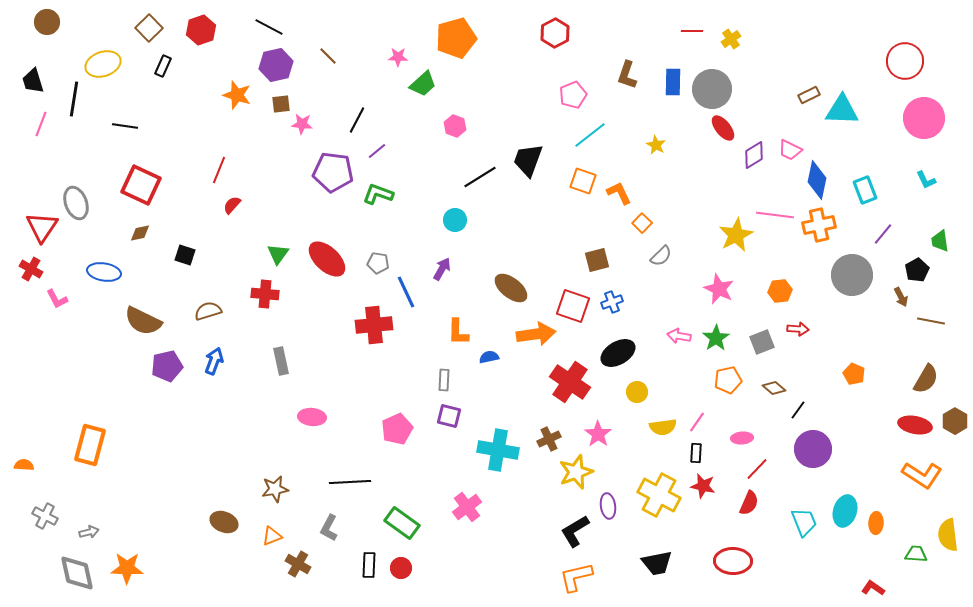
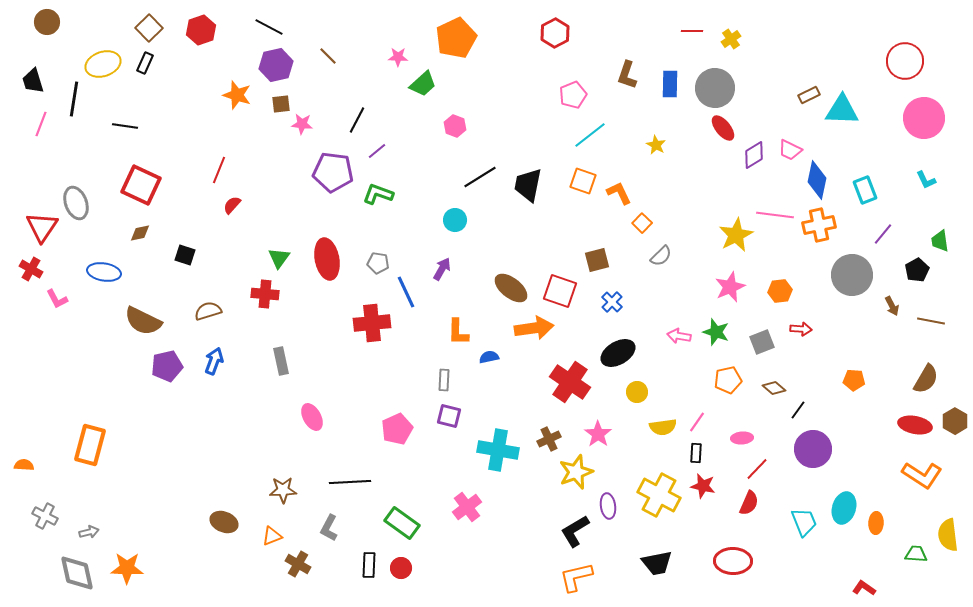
orange pentagon at (456, 38): rotated 9 degrees counterclockwise
black rectangle at (163, 66): moved 18 px left, 3 px up
blue rectangle at (673, 82): moved 3 px left, 2 px down
gray circle at (712, 89): moved 3 px right, 1 px up
black trapezoid at (528, 160): moved 25 px down; rotated 9 degrees counterclockwise
green triangle at (278, 254): moved 1 px right, 4 px down
red ellipse at (327, 259): rotated 36 degrees clockwise
pink star at (719, 289): moved 11 px right, 2 px up; rotated 24 degrees clockwise
brown arrow at (901, 297): moved 9 px left, 9 px down
blue cross at (612, 302): rotated 25 degrees counterclockwise
red square at (573, 306): moved 13 px left, 15 px up
red cross at (374, 325): moved 2 px left, 2 px up
red arrow at (798, 329): moved 3 px right
orange arrow at (536, 334): moved 2 px left, 6 px up
green star at (716, 338): moved 6 px up; rotated 20 degrees counterclockwise
orange pentagon at (854, 374): moved 6 px down; rotated 20 degrees counterclockwise
pink ellipse at (312, 417): rotated 56 degrees clockwise
brown star at (275, 489): moved 8 px right, 1 px down; rotated 8 degrees clockwise
cyan ellipse at (845, 511): moved 1 px left, 3 px up
red L-shape at (873, 588): moved 9 px left
